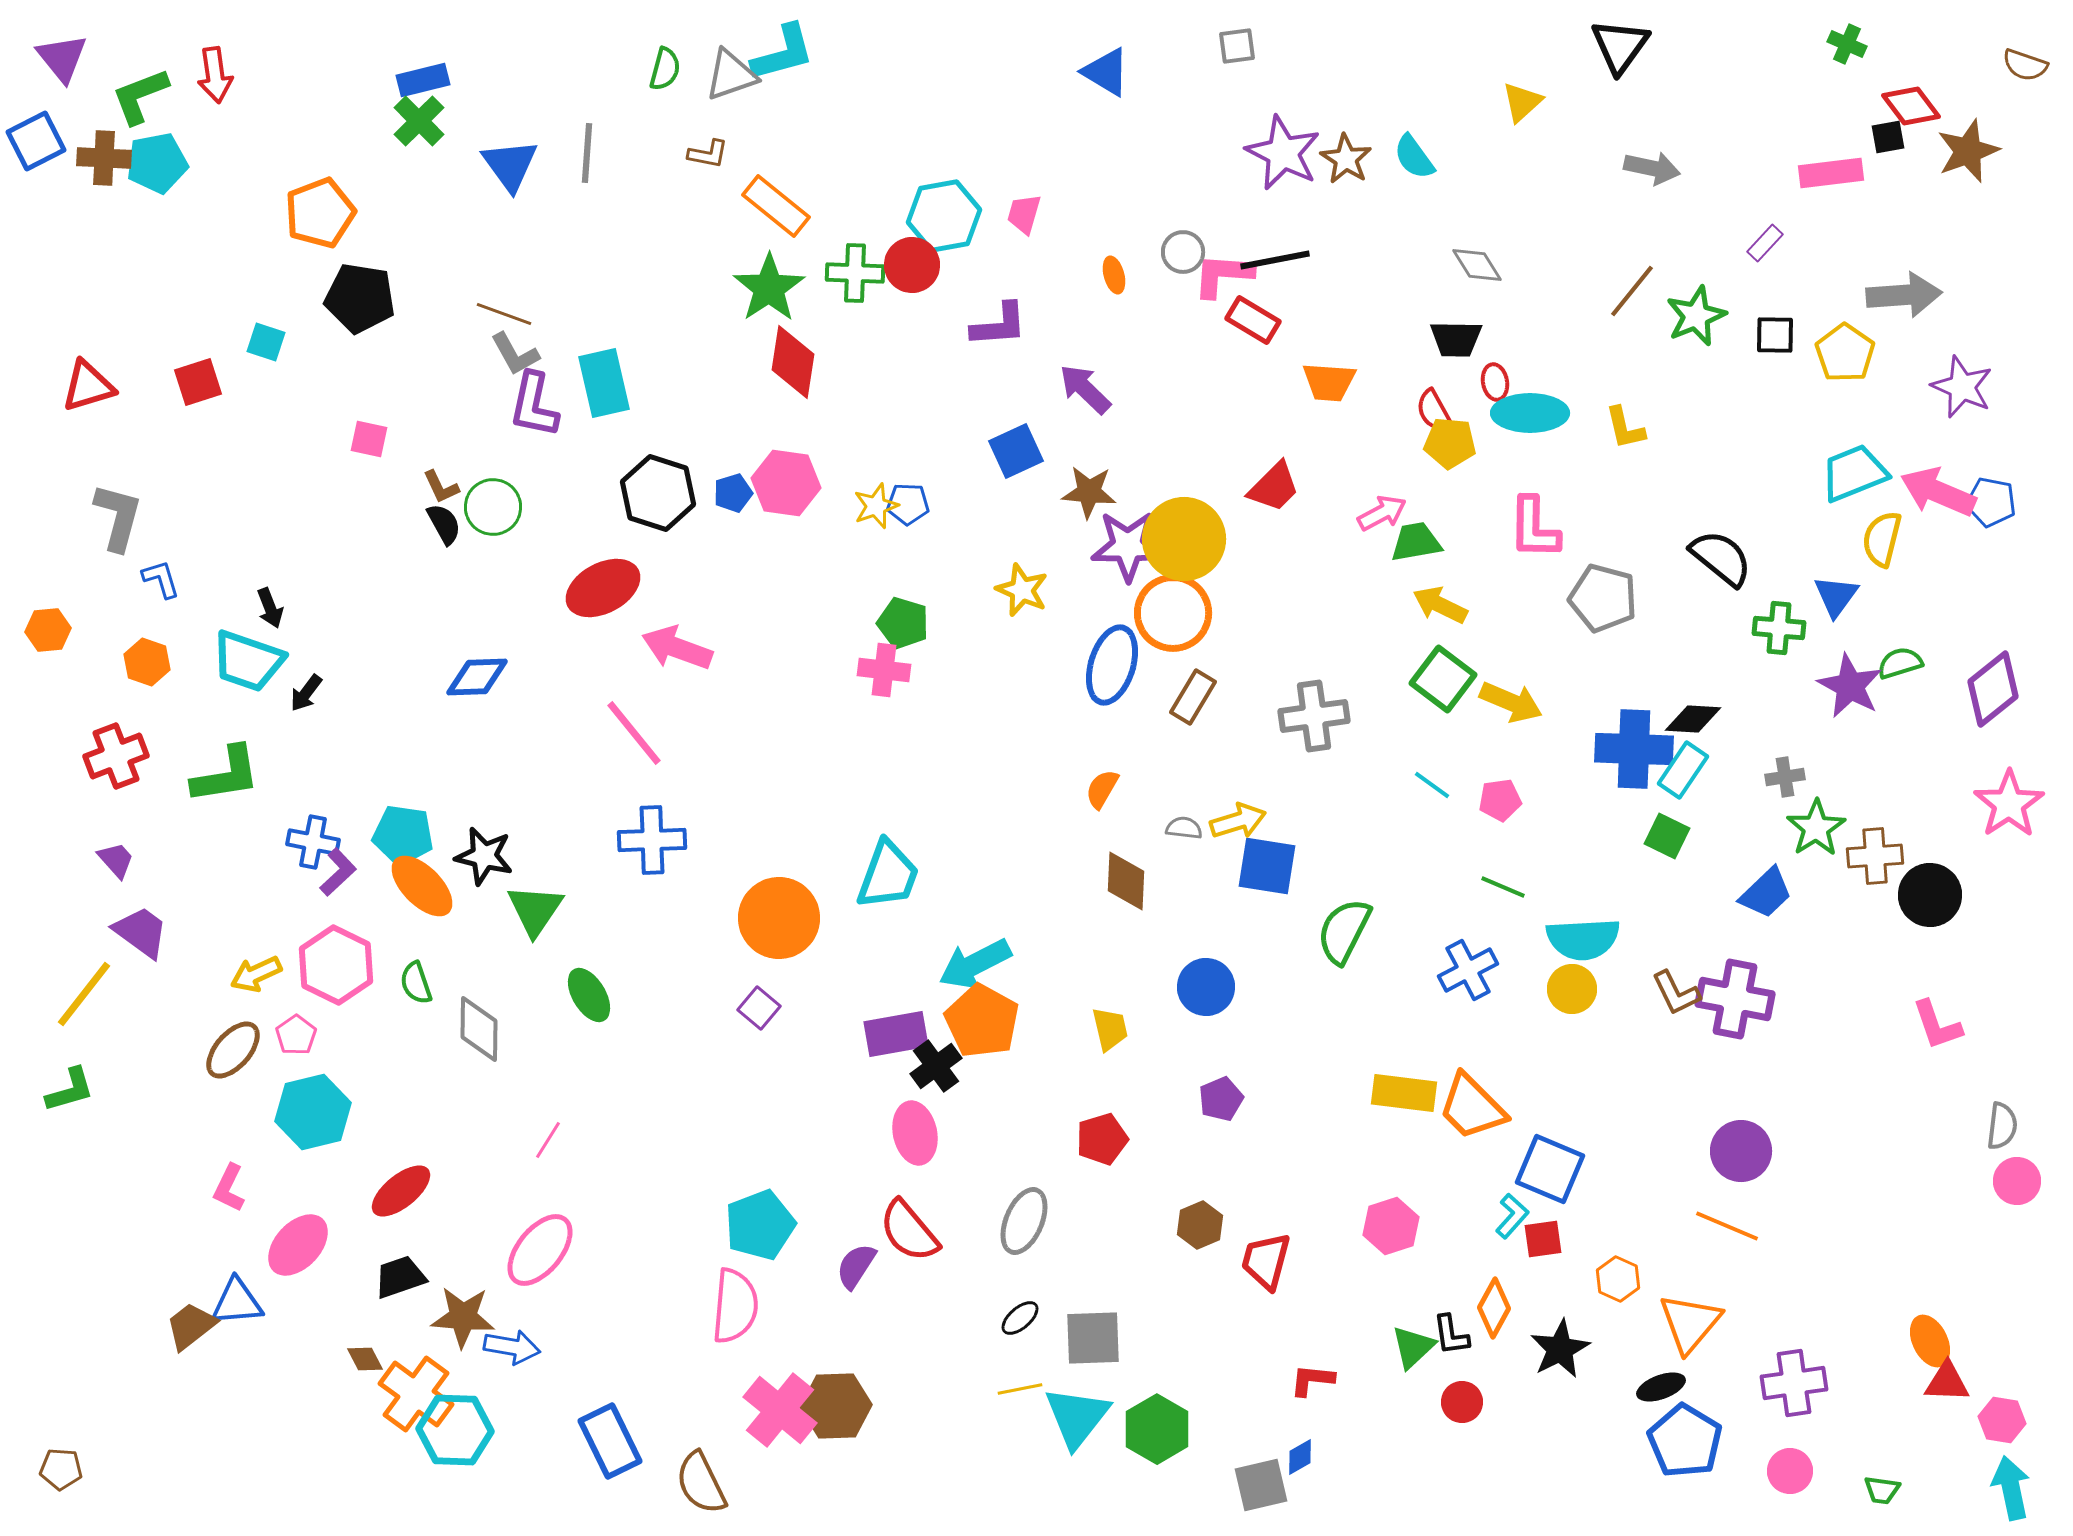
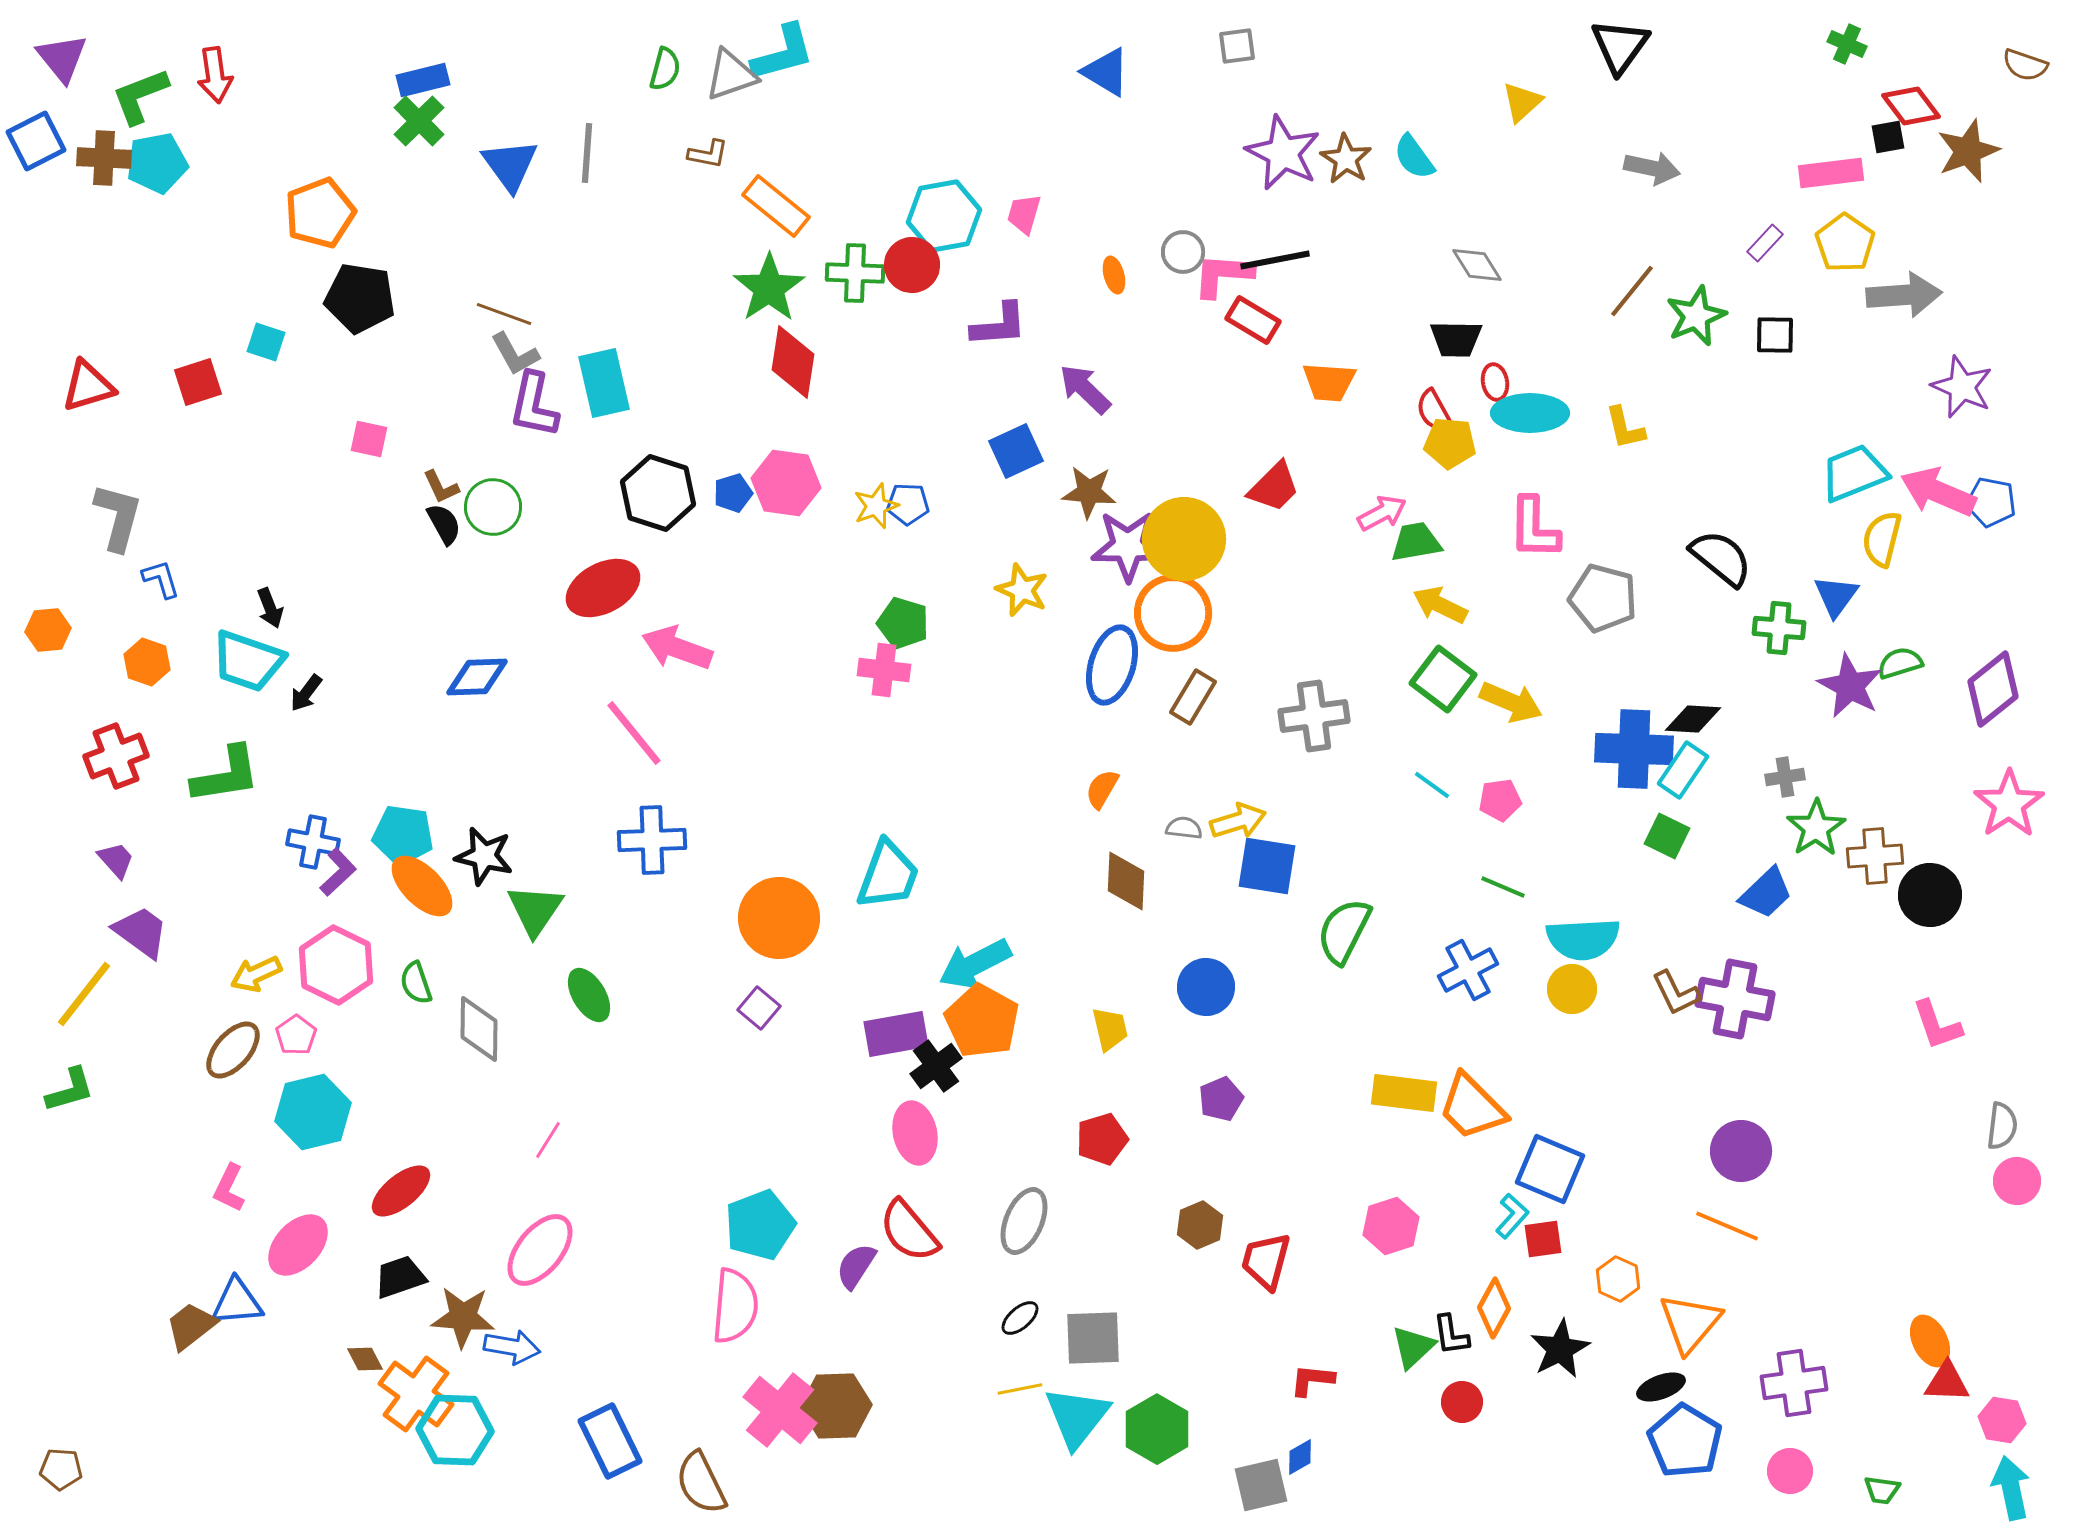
yellow pentagon at (1845, 353): moved 110 px up
